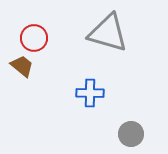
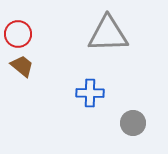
gray triangle: moved 1 px down; rotated 18 degrees counterclockwise
red circle: moved 16 px left, 4 px up
gray circle: moved 2 px right, 11 px up
